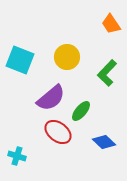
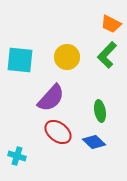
orange trapezoid: rotated 30 degrees counterclockwise
cyan square: rotated 16 degrees counterclockwise
green L-shape: moved 18 px up
purple semicircle: rotated 8 degrees counterclockwise
green ellipse: moved 19 px right; rotated 50 degrees counterclockwise
blue diamond: moved 10 px left
